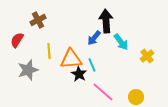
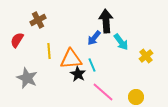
yellow cross: moved 1 px left
gray star: moved 1 px left, 8 px down; rotated 30 degrees counterclockwise
black star: moved 1 px left
